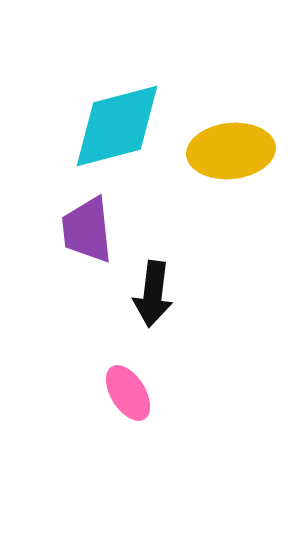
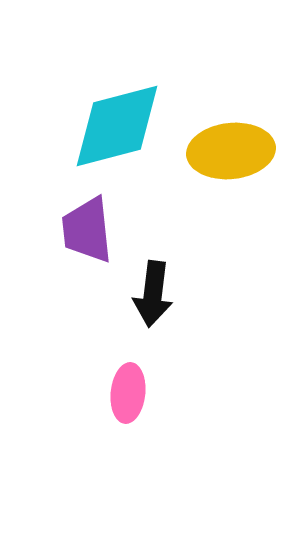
pink ellipse: rotated 38 degrees clockwise
